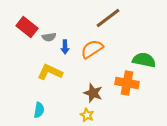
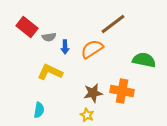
brown line: moved 5 px right, 6 px down
orange cross: moved 5 px left, 8 px down
brown star: rotated 30 degrees counterclockwise
